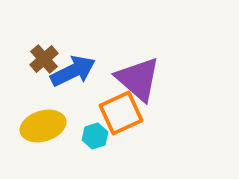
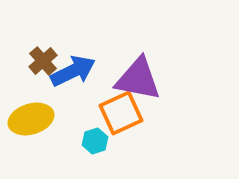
brown cross: moved 1 px left, 2 px down
purple triangle: rotated 30 degrees counterclockwise
yellow ellipse: moved 12 px left, 7 px up
cyan hexagon: moved 5 px down
